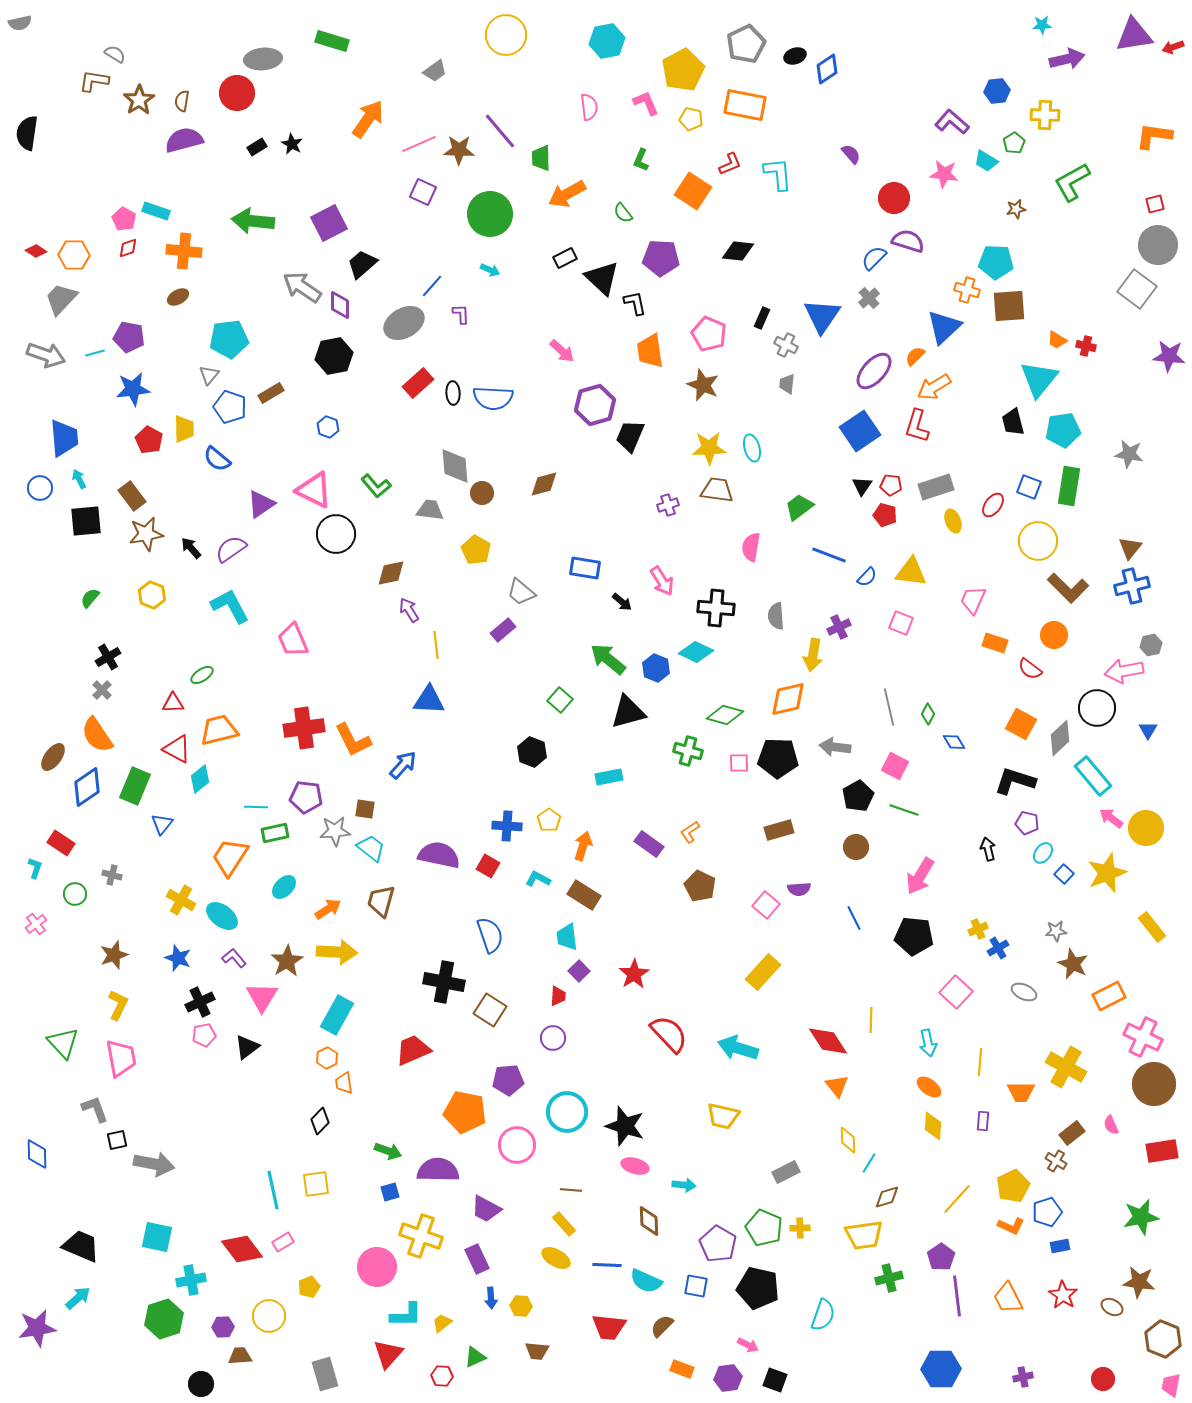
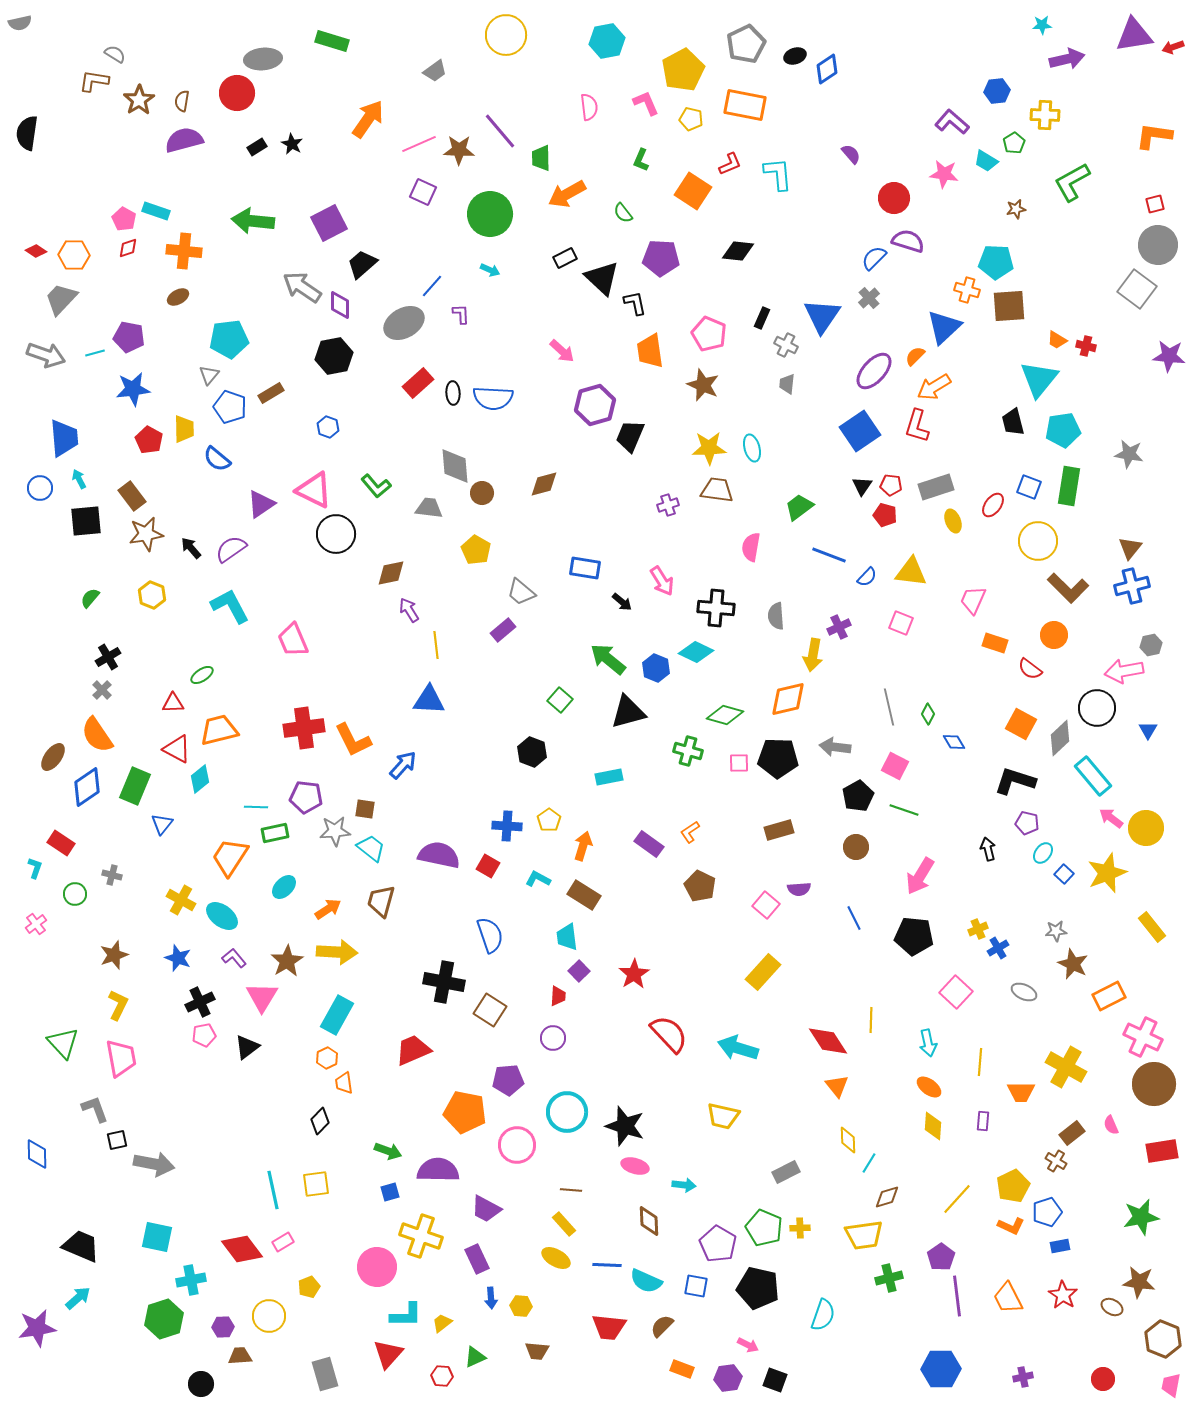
gray trapezoid at (430, 510): moved 1 px left, 2 px up
